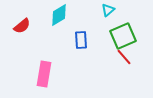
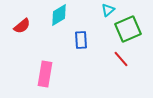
green square: moved 5 px right, 7 px up
red line: moved 3 px left, 2 px down
pink rectangle: moved 1 px right
